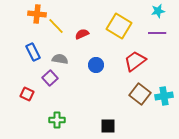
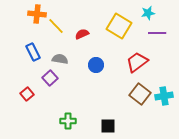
cyan star: moved 10 px left, 2 px down
red trapezoid: moved 2 px right, 1 px down
red square: rotated 24 degrees clockwise
green cross: moved 11 px right, 1 px down
